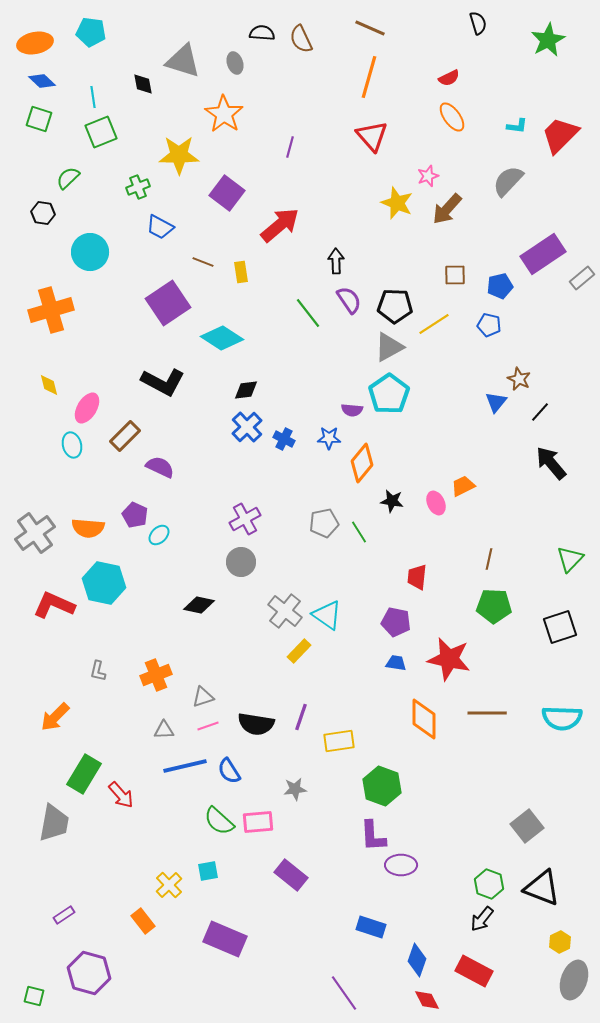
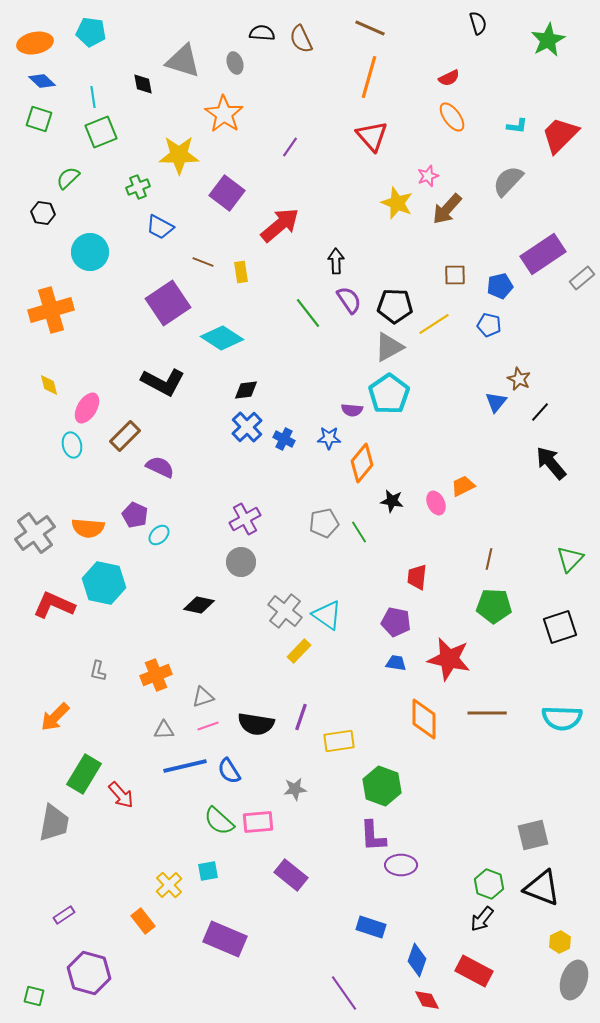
purple line at (290, 147): rotated 20 degrees clockwise
gray square at (527, 826): moved 6 px right, 9 px down; rotated 24 degrees clockwise
